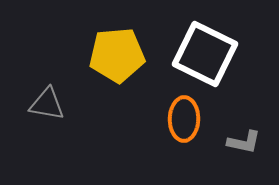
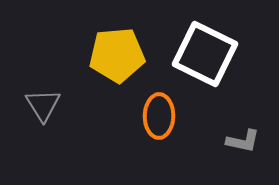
gray triangle: moved 4 px left, 1 px down; rotated 48 degrees clockwise
orange ellipse: moved 25 px left, 3 px up
gray L-shape: moved 1 px left, 1 px up
